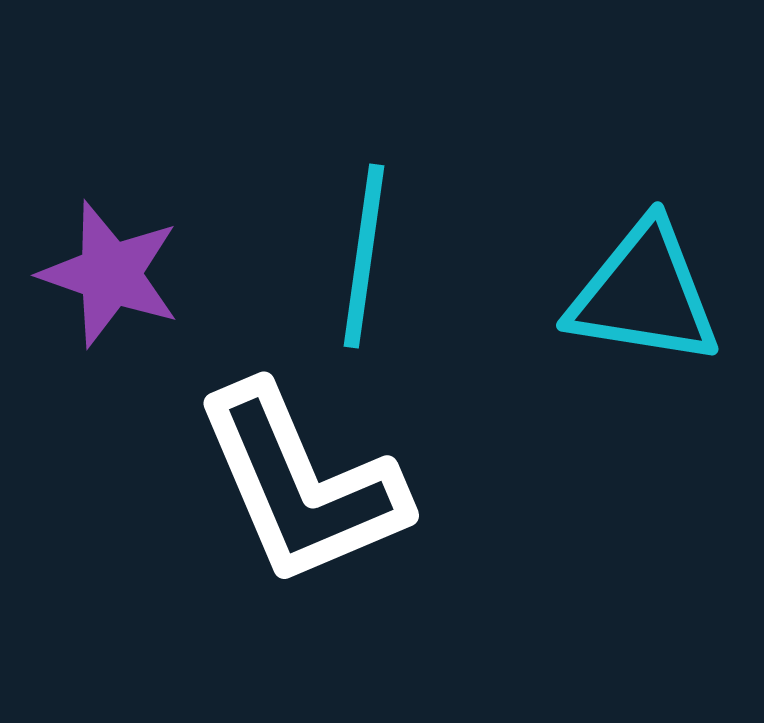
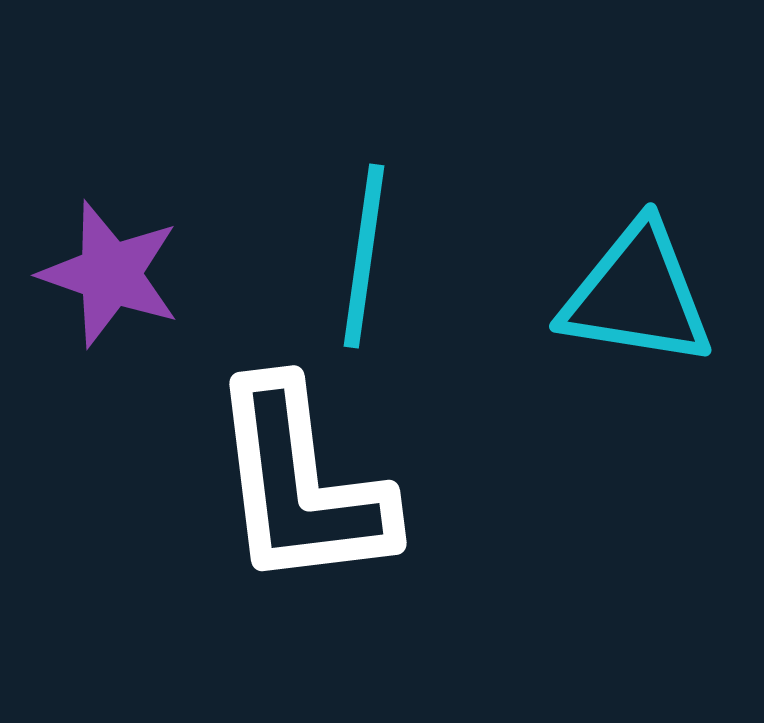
cyan triangle: moved 7 px left, 1 px down
white L-shape: rotated 16 degrees clockwise
